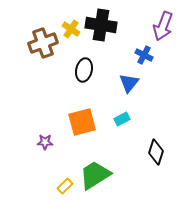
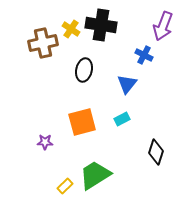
brown cross: rotated 8 degrees clockwise
blue triangle: moved 2 px left, 1 px down
